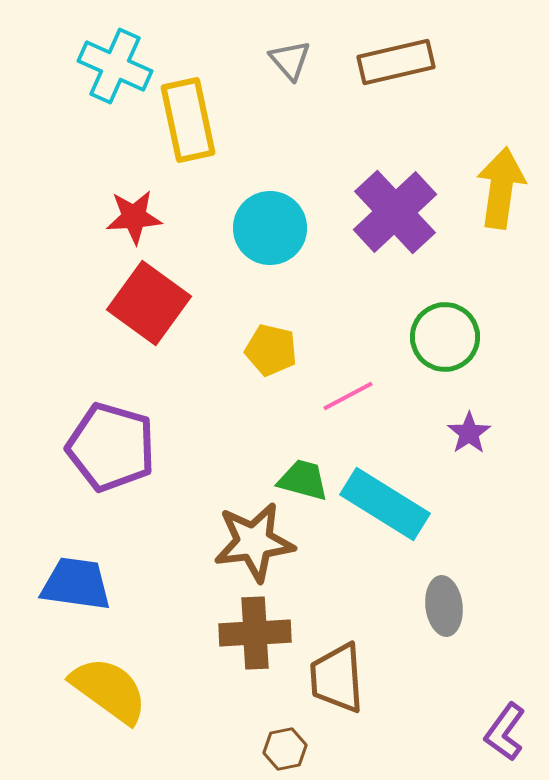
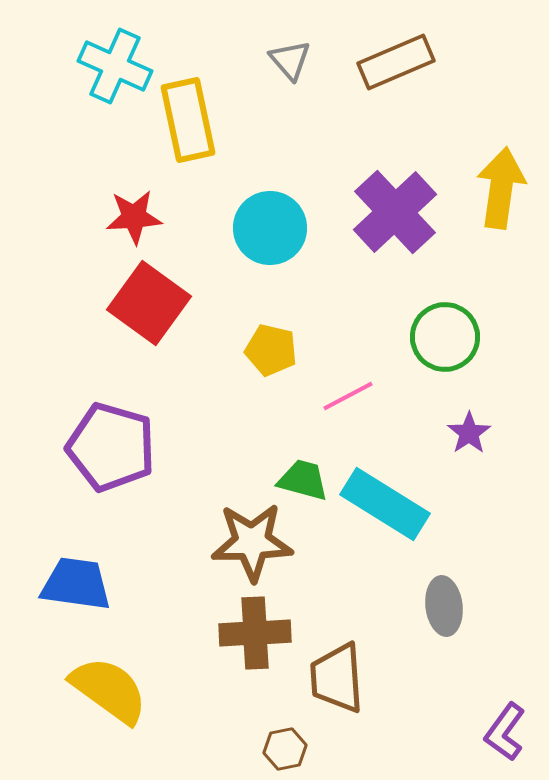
brown rectangle: rotated 10 degrees counterclockwise
brown star: moved 2 px left; rotated 6 degrees clockwise
